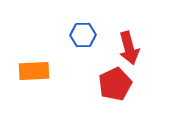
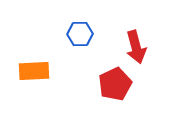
blue hexagon: moved 3 px left, 1 px up
red arrow: moved 7 px right, 1 px up
